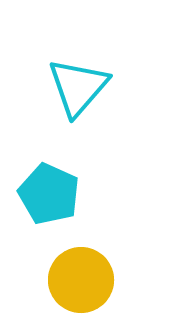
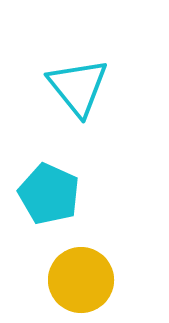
cyan triangle: rotated 20 degrees counterclockwise
